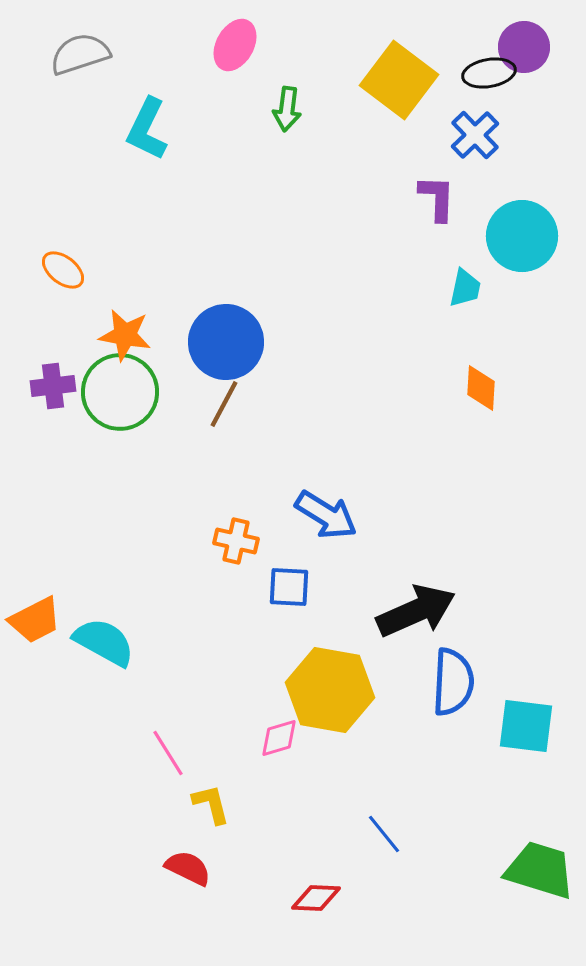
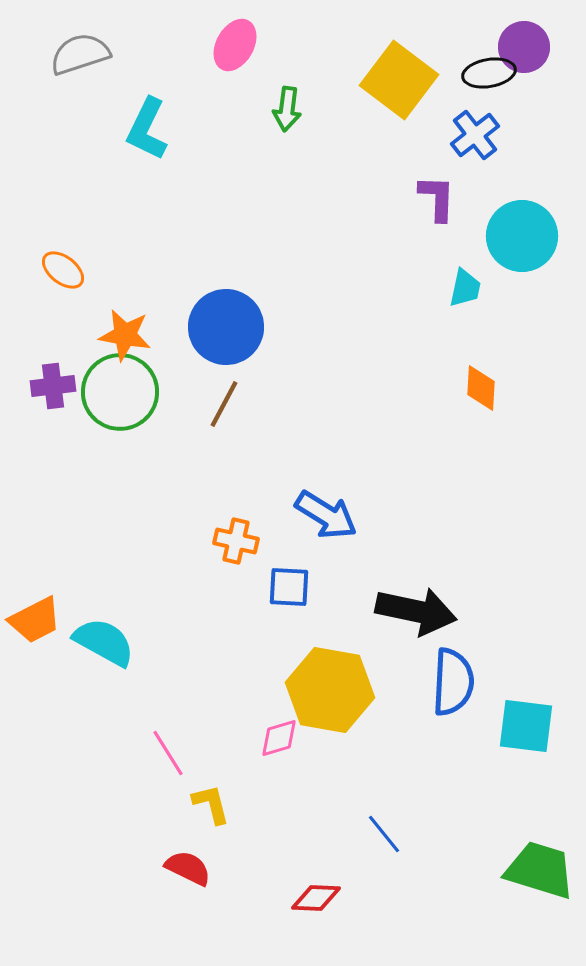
blue cross: rotated 6 degrees clockwise
blue circle: moved 15 px up
black arrow: rotated 36 degrees clockwise
